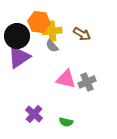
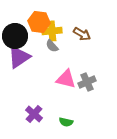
black circle: moved 2 px left
